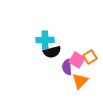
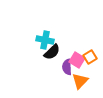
cyan cross: rotated 12 degrees clockwise
black semicircle: rotated 30 degrees counterclockwise
